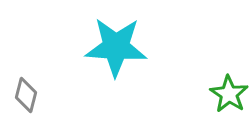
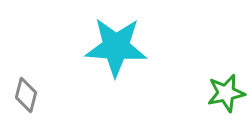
green star: moved 3 px left, 1 px up; rotated 27 degrees clockwise
